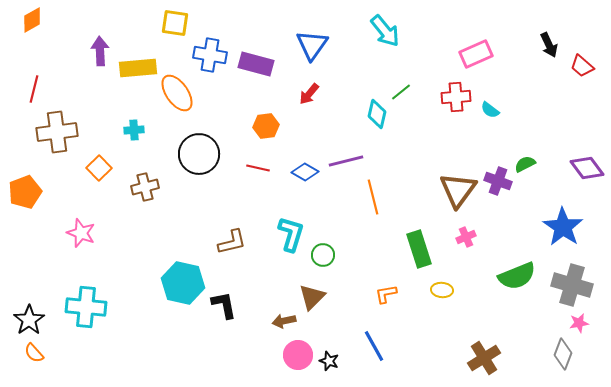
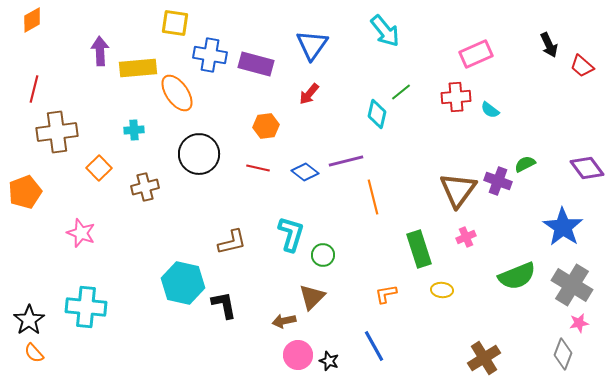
blue diamond at (305, 172): rotated 8 degrees clockwise
gray cross at (572, 285): rotated 15 degrees clockwise
